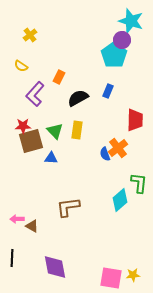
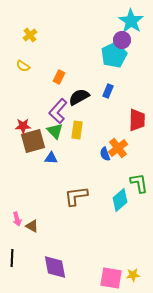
cyan star: rotated 15 degrees clockwise
cyan pentagon: rotated 10 degrees clockwise
yellow semicircle: moved 2 px right
purple L-shape: moved 23 px right, 17 px down
black semicircle: moved 1 px right, 1 px up
red trapezoid: moved 2 px right
brown square: moved 2 px right
green L-shape: rotated 15 degrees counterclockwise
brown L-shape: moved 8 px right, 11 px up
pink arrow: rotated 104 degrees counterclockwise
